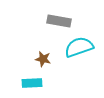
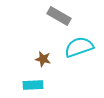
gray rectangle: moved 5 px up; rotated 20 degrees clockwise
cyan rectangle: moved 1 px right, 2 px down
